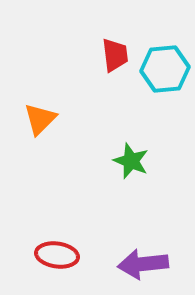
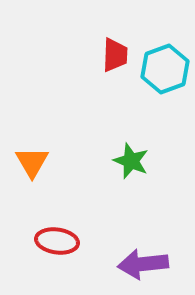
red trapezoid: rotated 9 degrees clockwise
cyan hexagon: rotated 15 degrees counterclockwise
orange triangle: moved 8 px left, 43 px down; rotated 15 degrees counterclockwise
red ellipse: moved 14 px up
